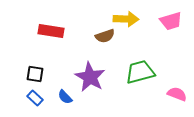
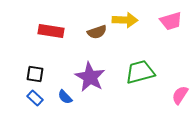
yellow arrow: moved 1 px left, 1 px down
brown semicircle: moved 8 px left, 4 px up
pink semicircle: moved 3 px right, 1 px down; rotated 78 degrees counterclockwise
